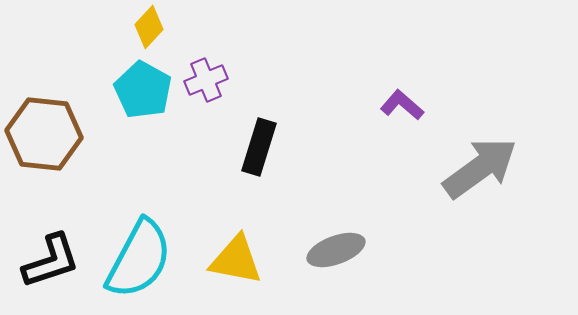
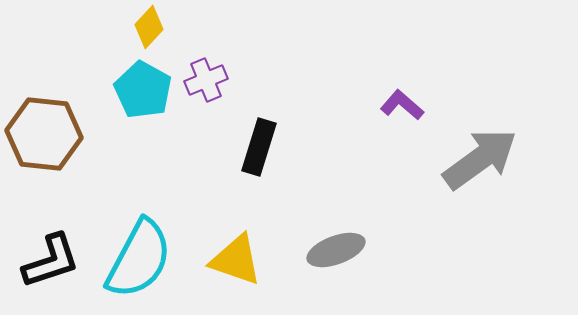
gray arrow: moved 9 px up
yellow triangle: rotated 8 degrees clockwise
